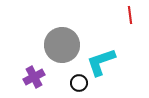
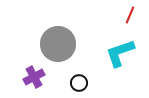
red line: rotated 30 degrees clockwise
gray circle: moved 4 px left, 1 px up
cyan L-shape: moved 19 px right, 9 px up
